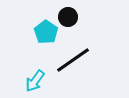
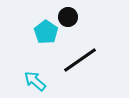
black line: moved 7 px right
cyan arrow: rotated 95 degrees clockwise
